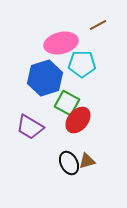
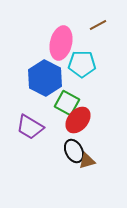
pink ellipse: rotated 64 degrees counterclockwise
blue hexagon: rotated 16 degrees counterclockwise
black ellipse: moved 5 px right, 12 px up
